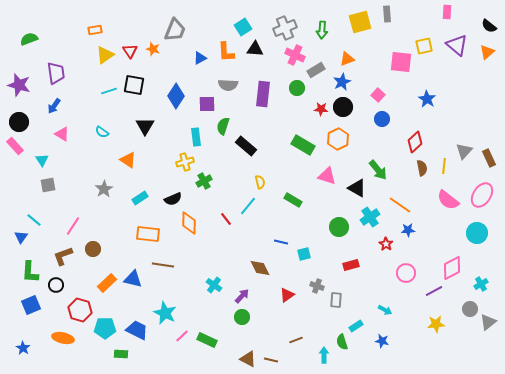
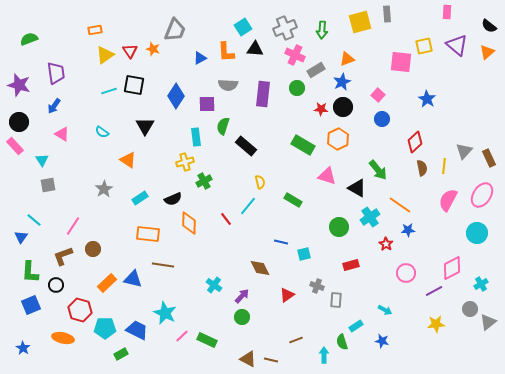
pink semicircle at (448, 200): rotated 80 degrees clockwise
green rectangle at (121, 354): rotated 32 degrees counterclockwise
